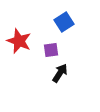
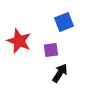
blue square: rotated 12 degrees clockwise
